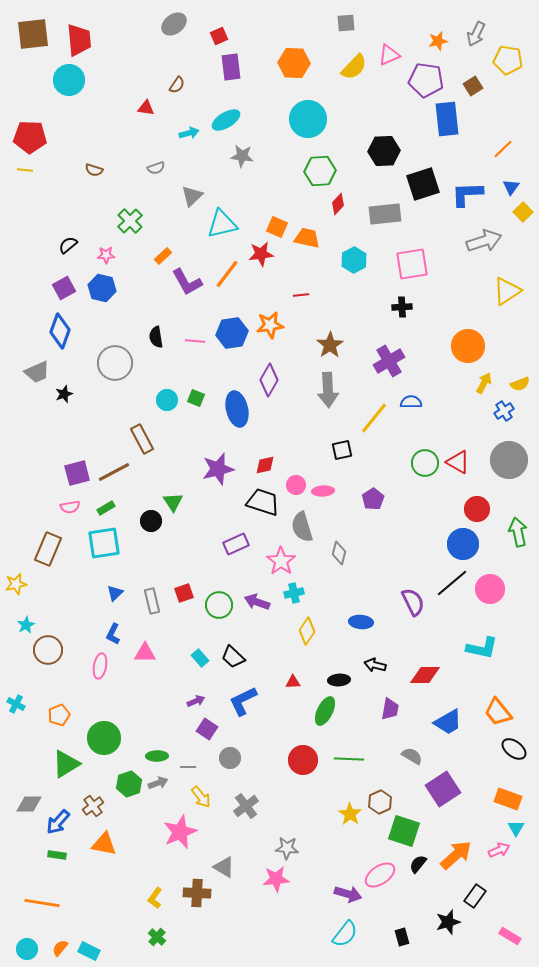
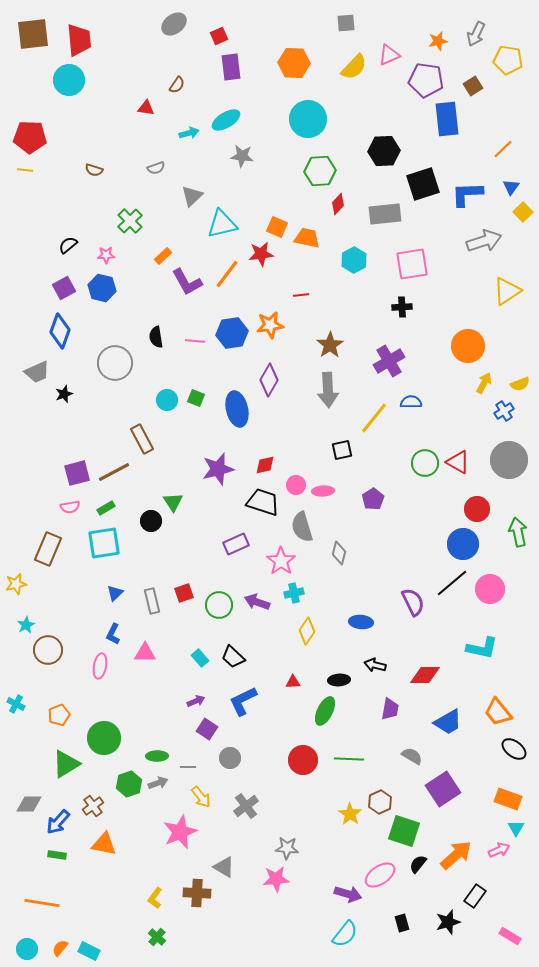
black rectangle at (402, 937): moved 14 px up
